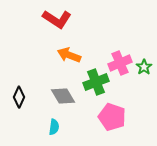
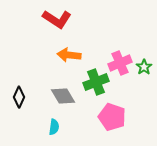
orange arrow: rotated 15 degrees counterclockwise
